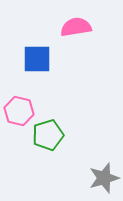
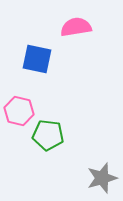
blue square: rotated 12 degrees clockwise
green pentagon: rotated 24 degrees clockwise
gray star: moved 2 px left
